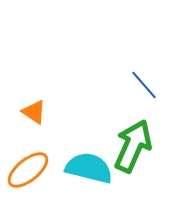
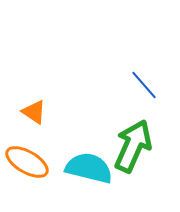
orange ellipse: moved 1 px left, 8 px up; rotated 69 degrees clockwise
